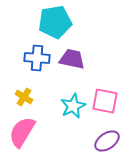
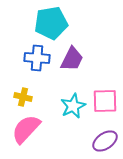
cyan pentagon: moved 4 px left, 1 px down
purple trapezoid: rotated 104 degrees clockwise
yellow cross: moved 1 px left; rotated 18 degrees counterclockwise
pink square: rotated 12 degrees counterclockwise
pink semicircle: moved 4 px right, 3 px up; rotated 12 degrees clockwise
purple ellipse: moved 2 px left
